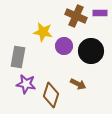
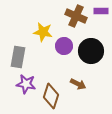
purple rectangle: moved 1 px right, 2 px up
brown diamond: moved 1 px down
